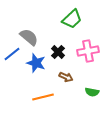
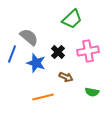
blue line: rotated 30 degrees counterclockwise
